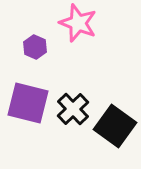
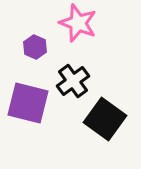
black cross: moved 28 px up; rotated 8 degrees clockwise
black square: moved 10 px left, 7 px up
